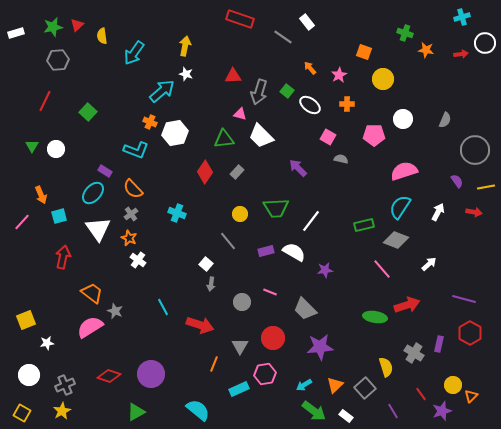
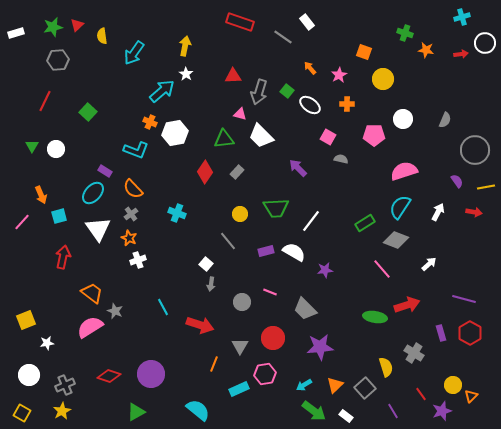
red rectangle at (240, 19): moved 3 px down
white star at (186, 74): rotated 16 degrees clockwise
green rectangle at (364, 225): moved 1 px right, 2 px up; rotated 18 degrees counterclockwise
white cross at (138, 260): rotated 35 degrees clockwise
purple rectangle at (439, 344): moved 2 px right, 11 px up; rotated 28 degrees counterclockwise
